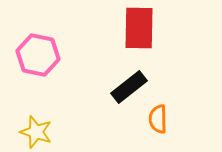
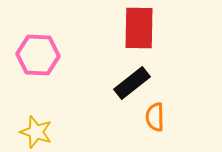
pink hexagon: rotated 9 degrees counterclockwise
black rectangle: moved 3 px right, 4 px up
orange semicircle: moved 3 px left, 2 px up
